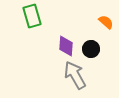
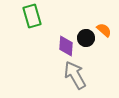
orange semicircle: moved 2 px left, 8 px down
black circle: moved 5 px left, 11 px up
